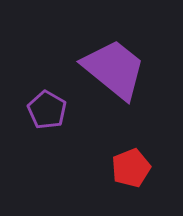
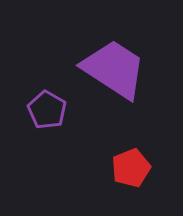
purple trapezoid: rotated 6 degrees counterclockwise
